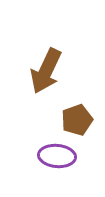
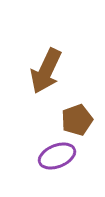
purple ellipse: rotated 27 degrees counterclockwise
